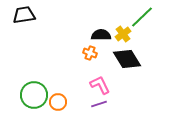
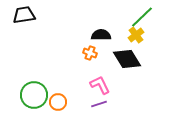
yellow cross: moved 13 px right, 1 px down
